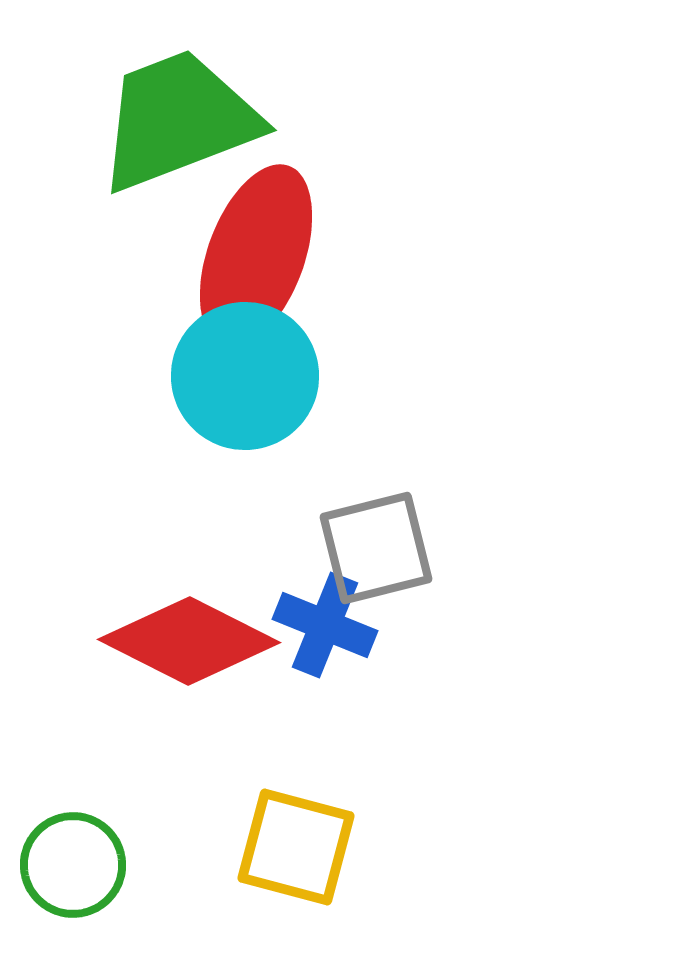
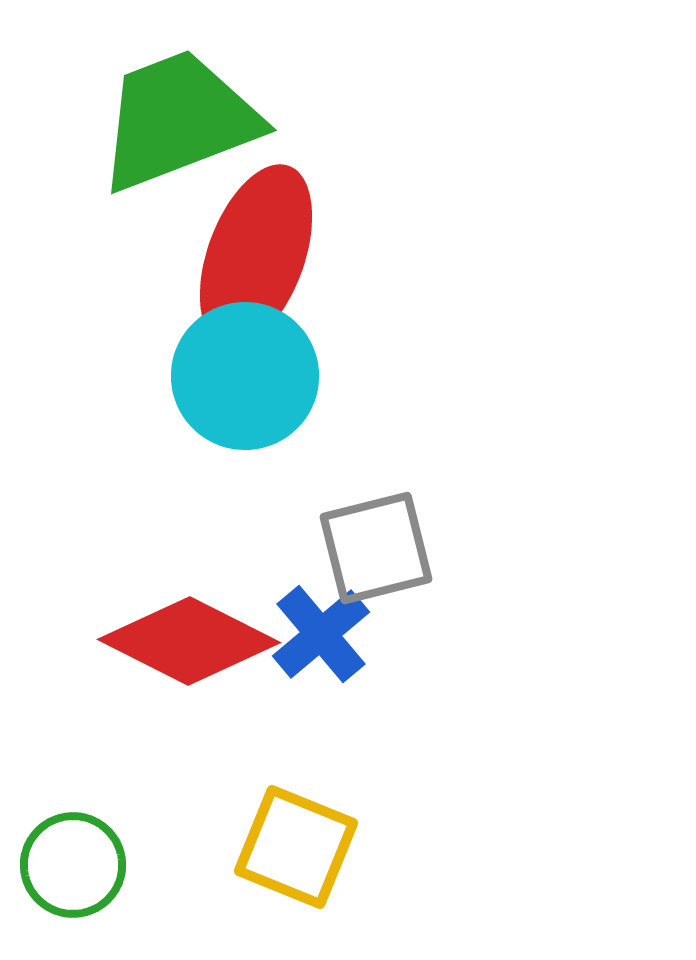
blue cross: moved 4 px left, 9 px down; rotated 28 degrees clockwise
yellow square: rotated 7 degrees clockwise
